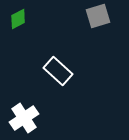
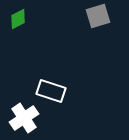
white rectangle: moved 7 px left, 20 px down; rotated 24 degrees counterclockwise
